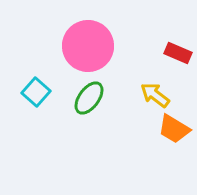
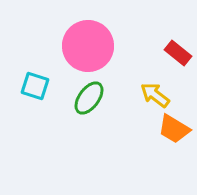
red rectangle: rotated 16 degrees clockwise
cyan square: moved 1 px left, 6 px up; rotated 24 degrees counterclockwise
